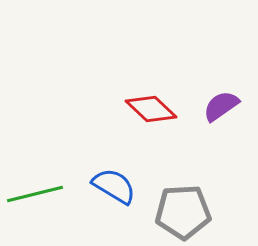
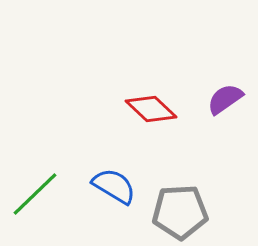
purple semicircle: moved 4 px right, 7 px up
green line: rotated 30 degrees counterclockwise
gray pentagon: moved 3 px left
